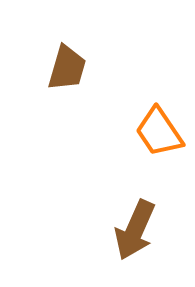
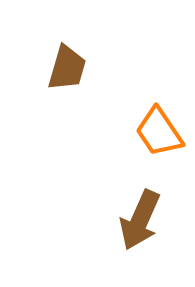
brown arrow: moved 5 px right, 10 px up
